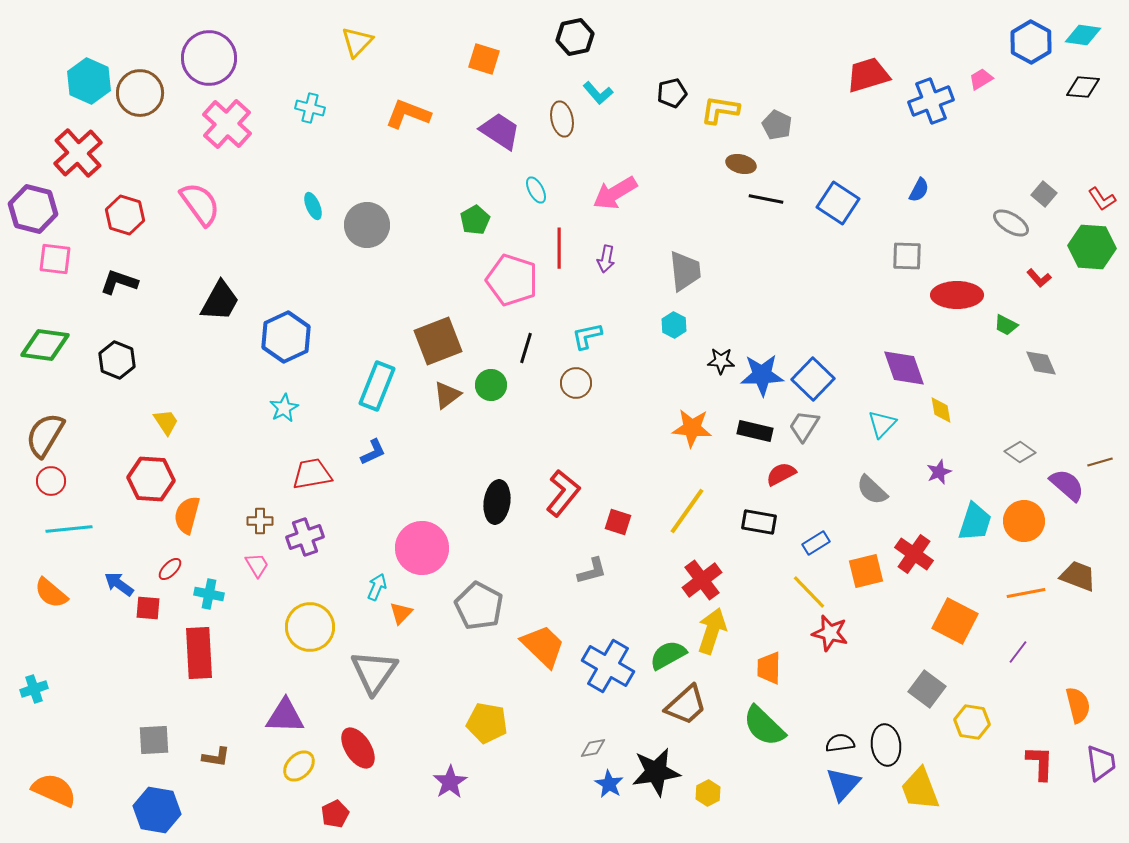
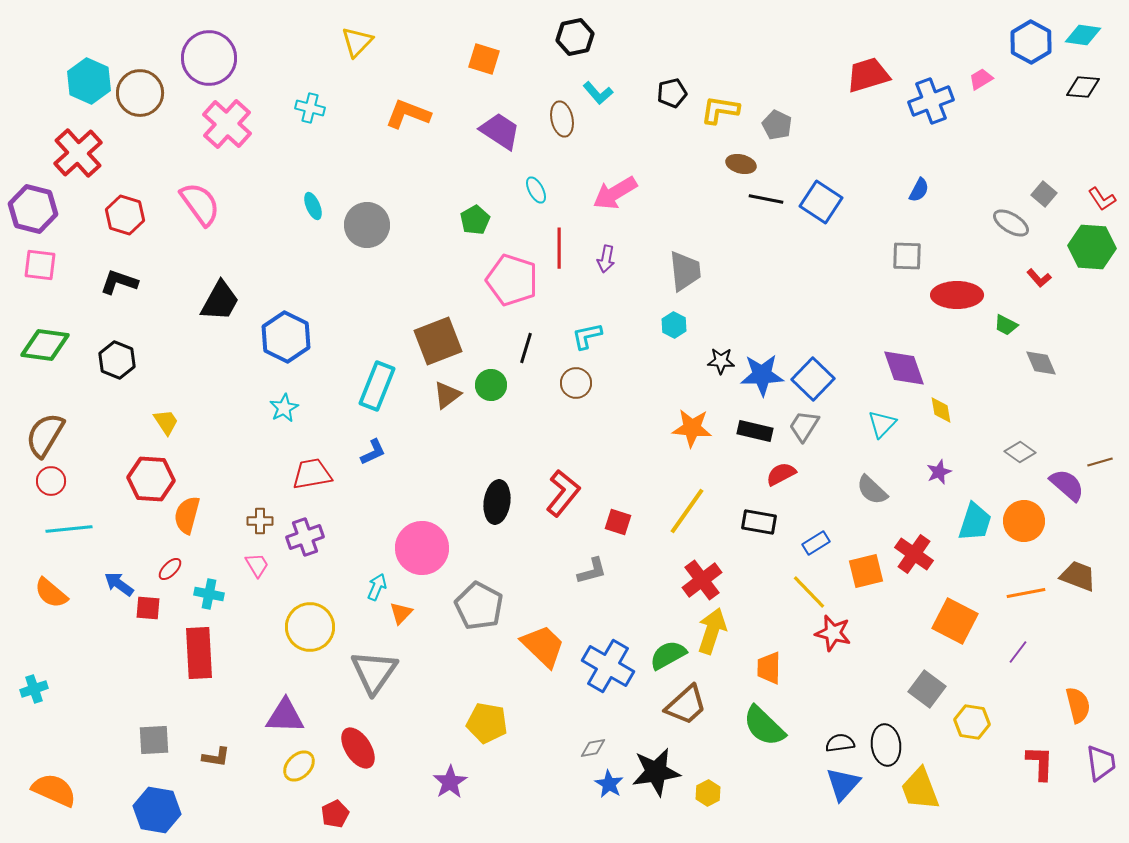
blue square at (838, 203): moved 17 px left, 1 px up
pink square at (55, 259): moved 15 px left, 6 px down
blue hexagon at (286, 337): rotated 9 degrees counterclockwise
red star at (830, 633): moved 3 px right
